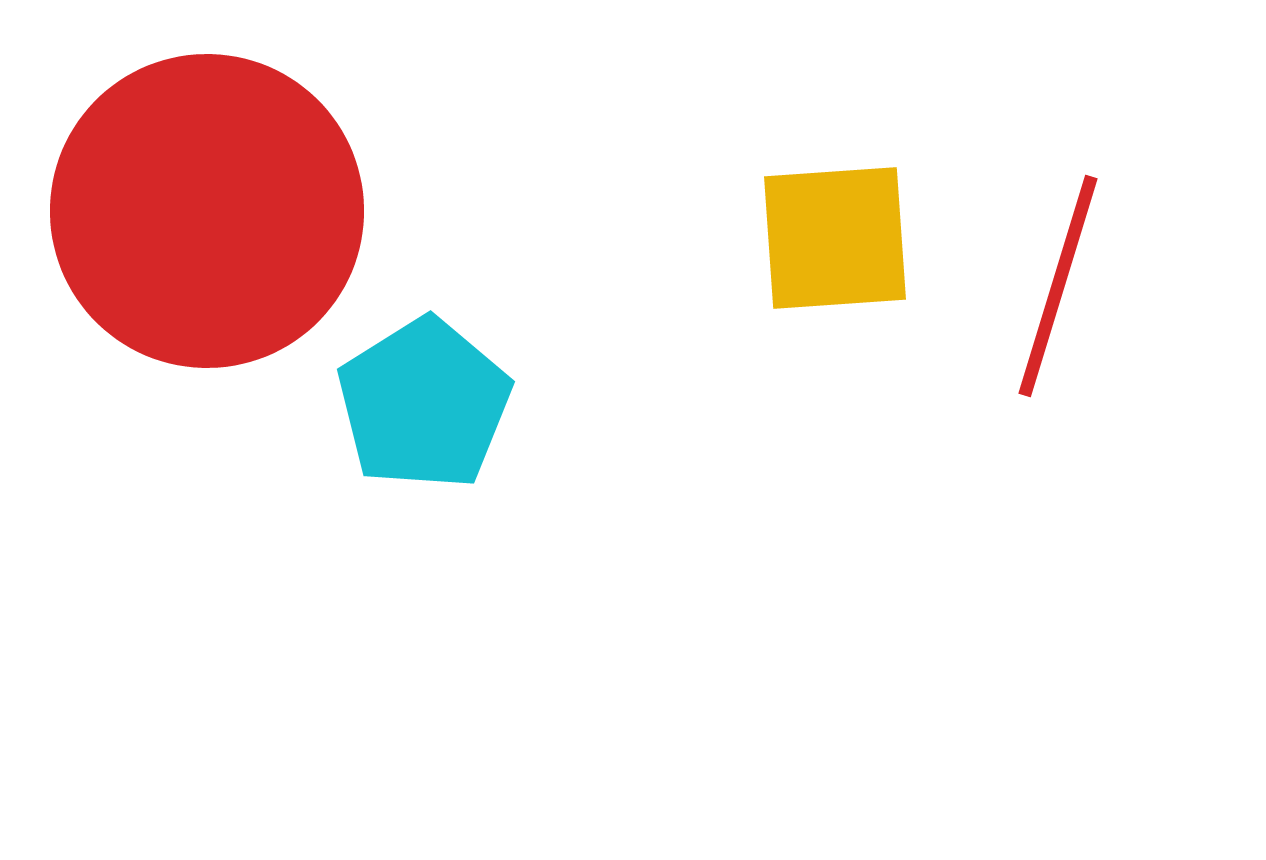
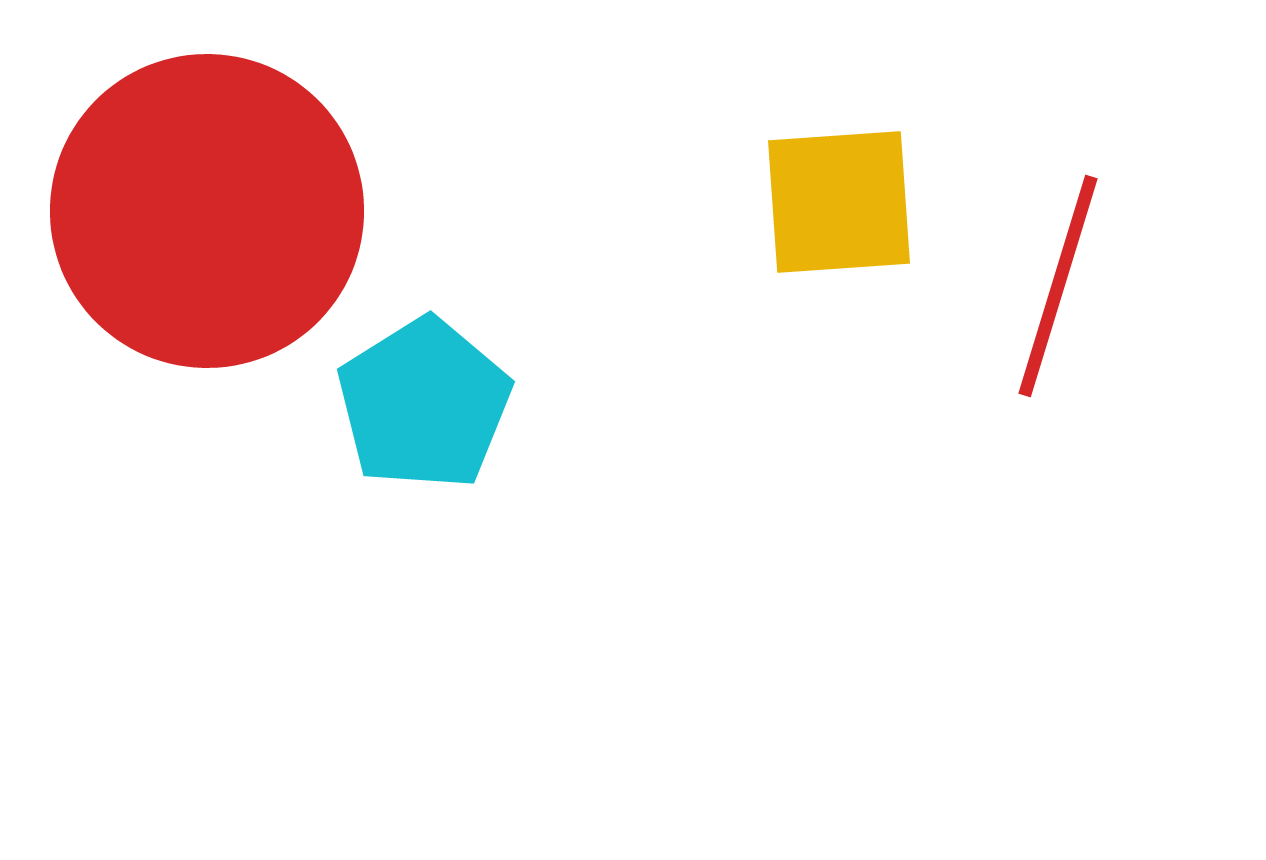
yellow square: moved 4 px right, 36 px up
